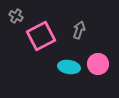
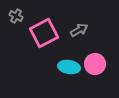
gray arrow: rotated 42 degrees clockwise
pink square: moved 3 px right, 3 px up
pink circle: moved 3 px left
